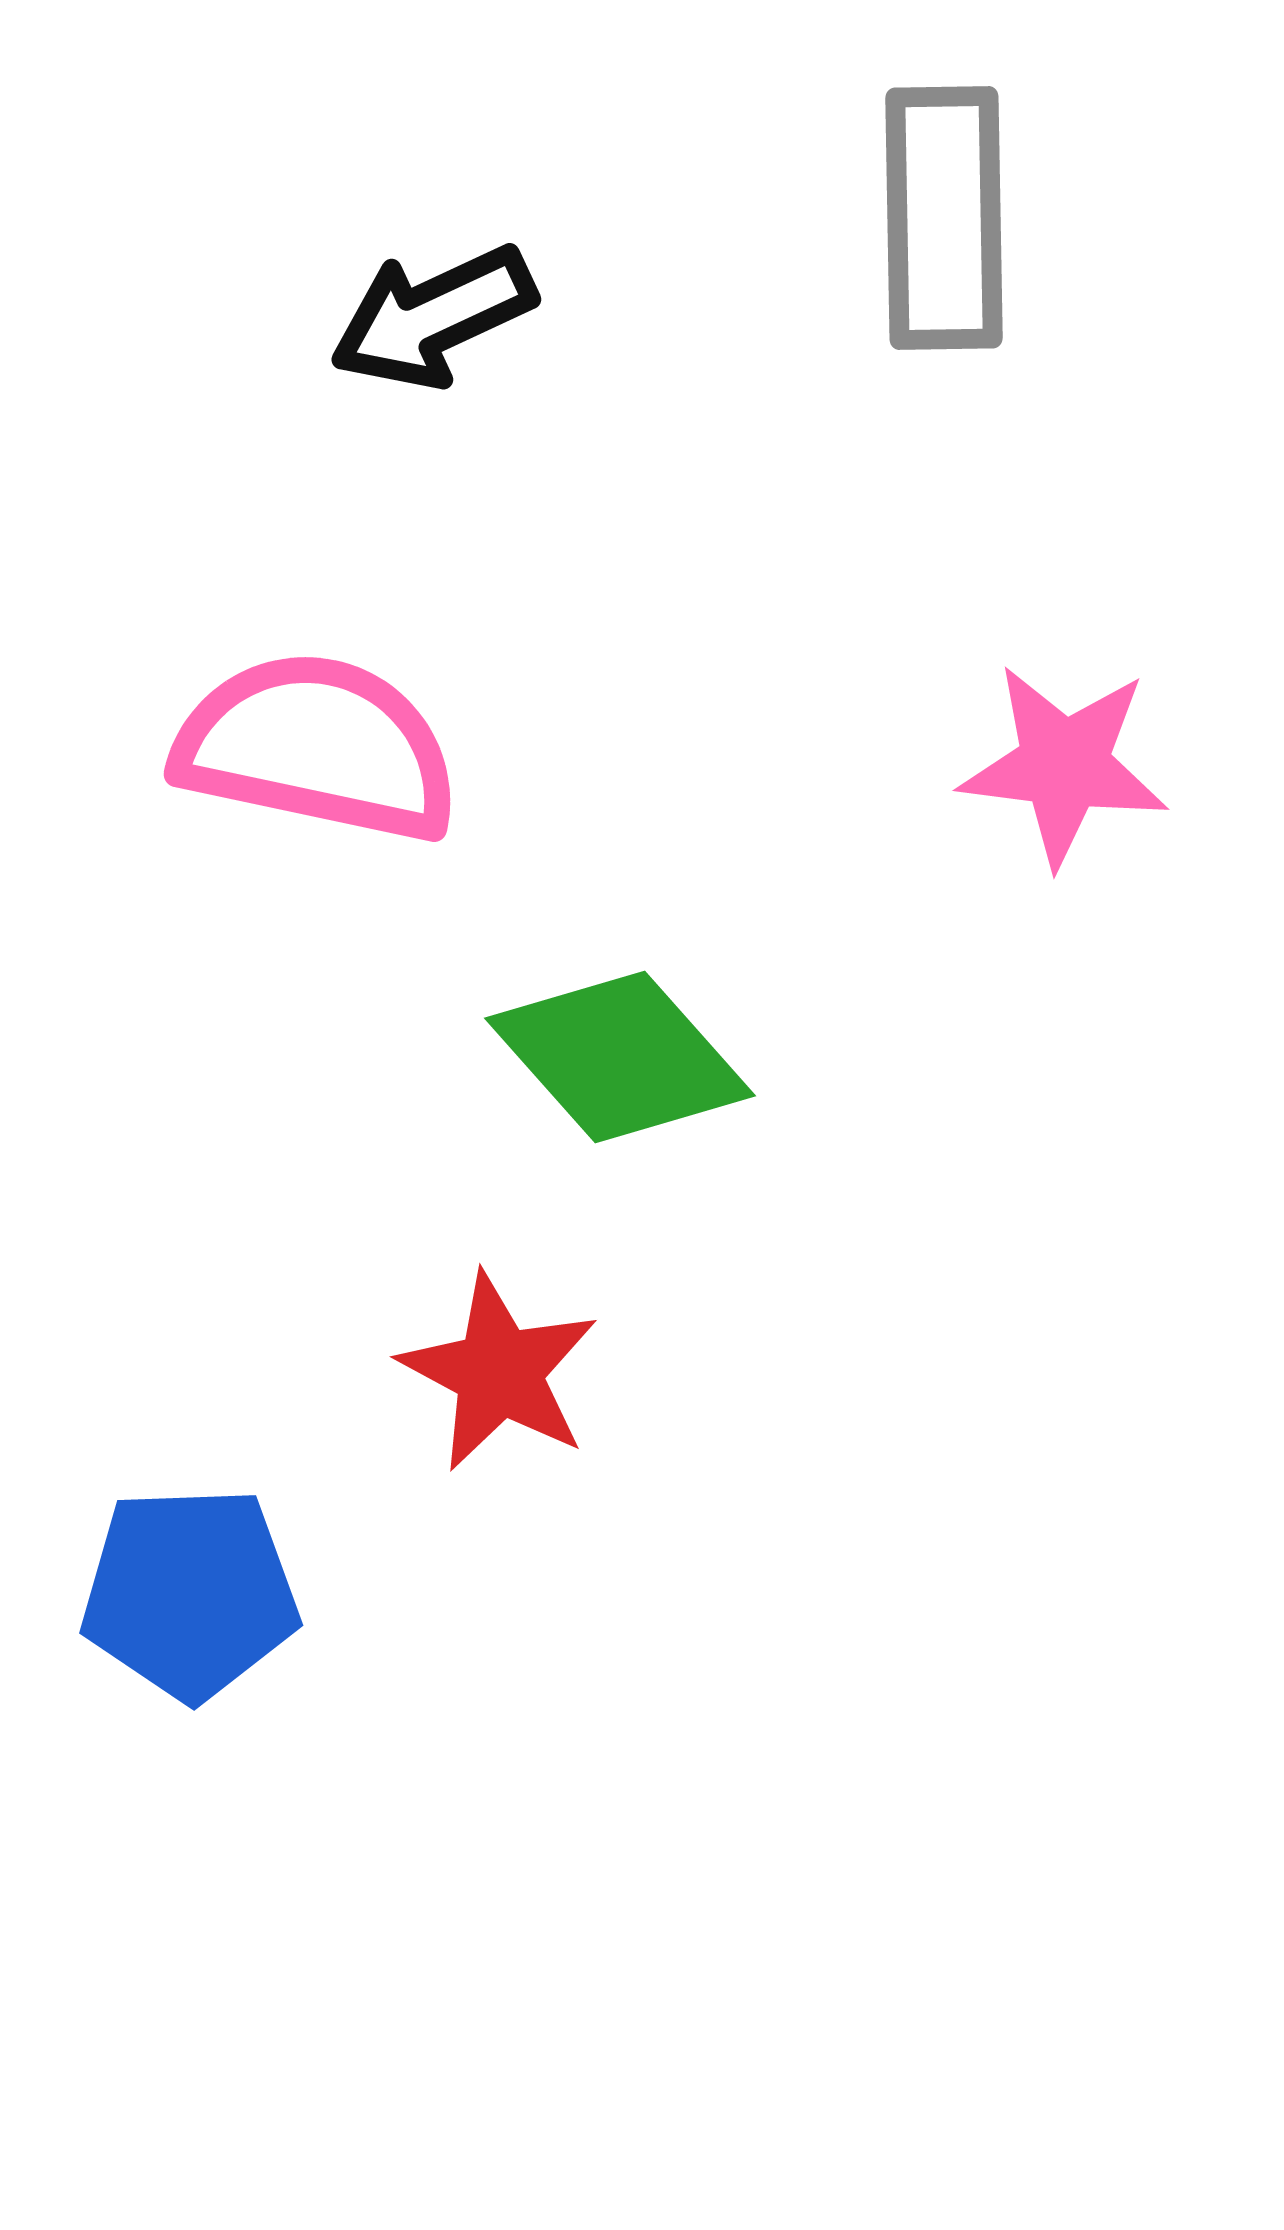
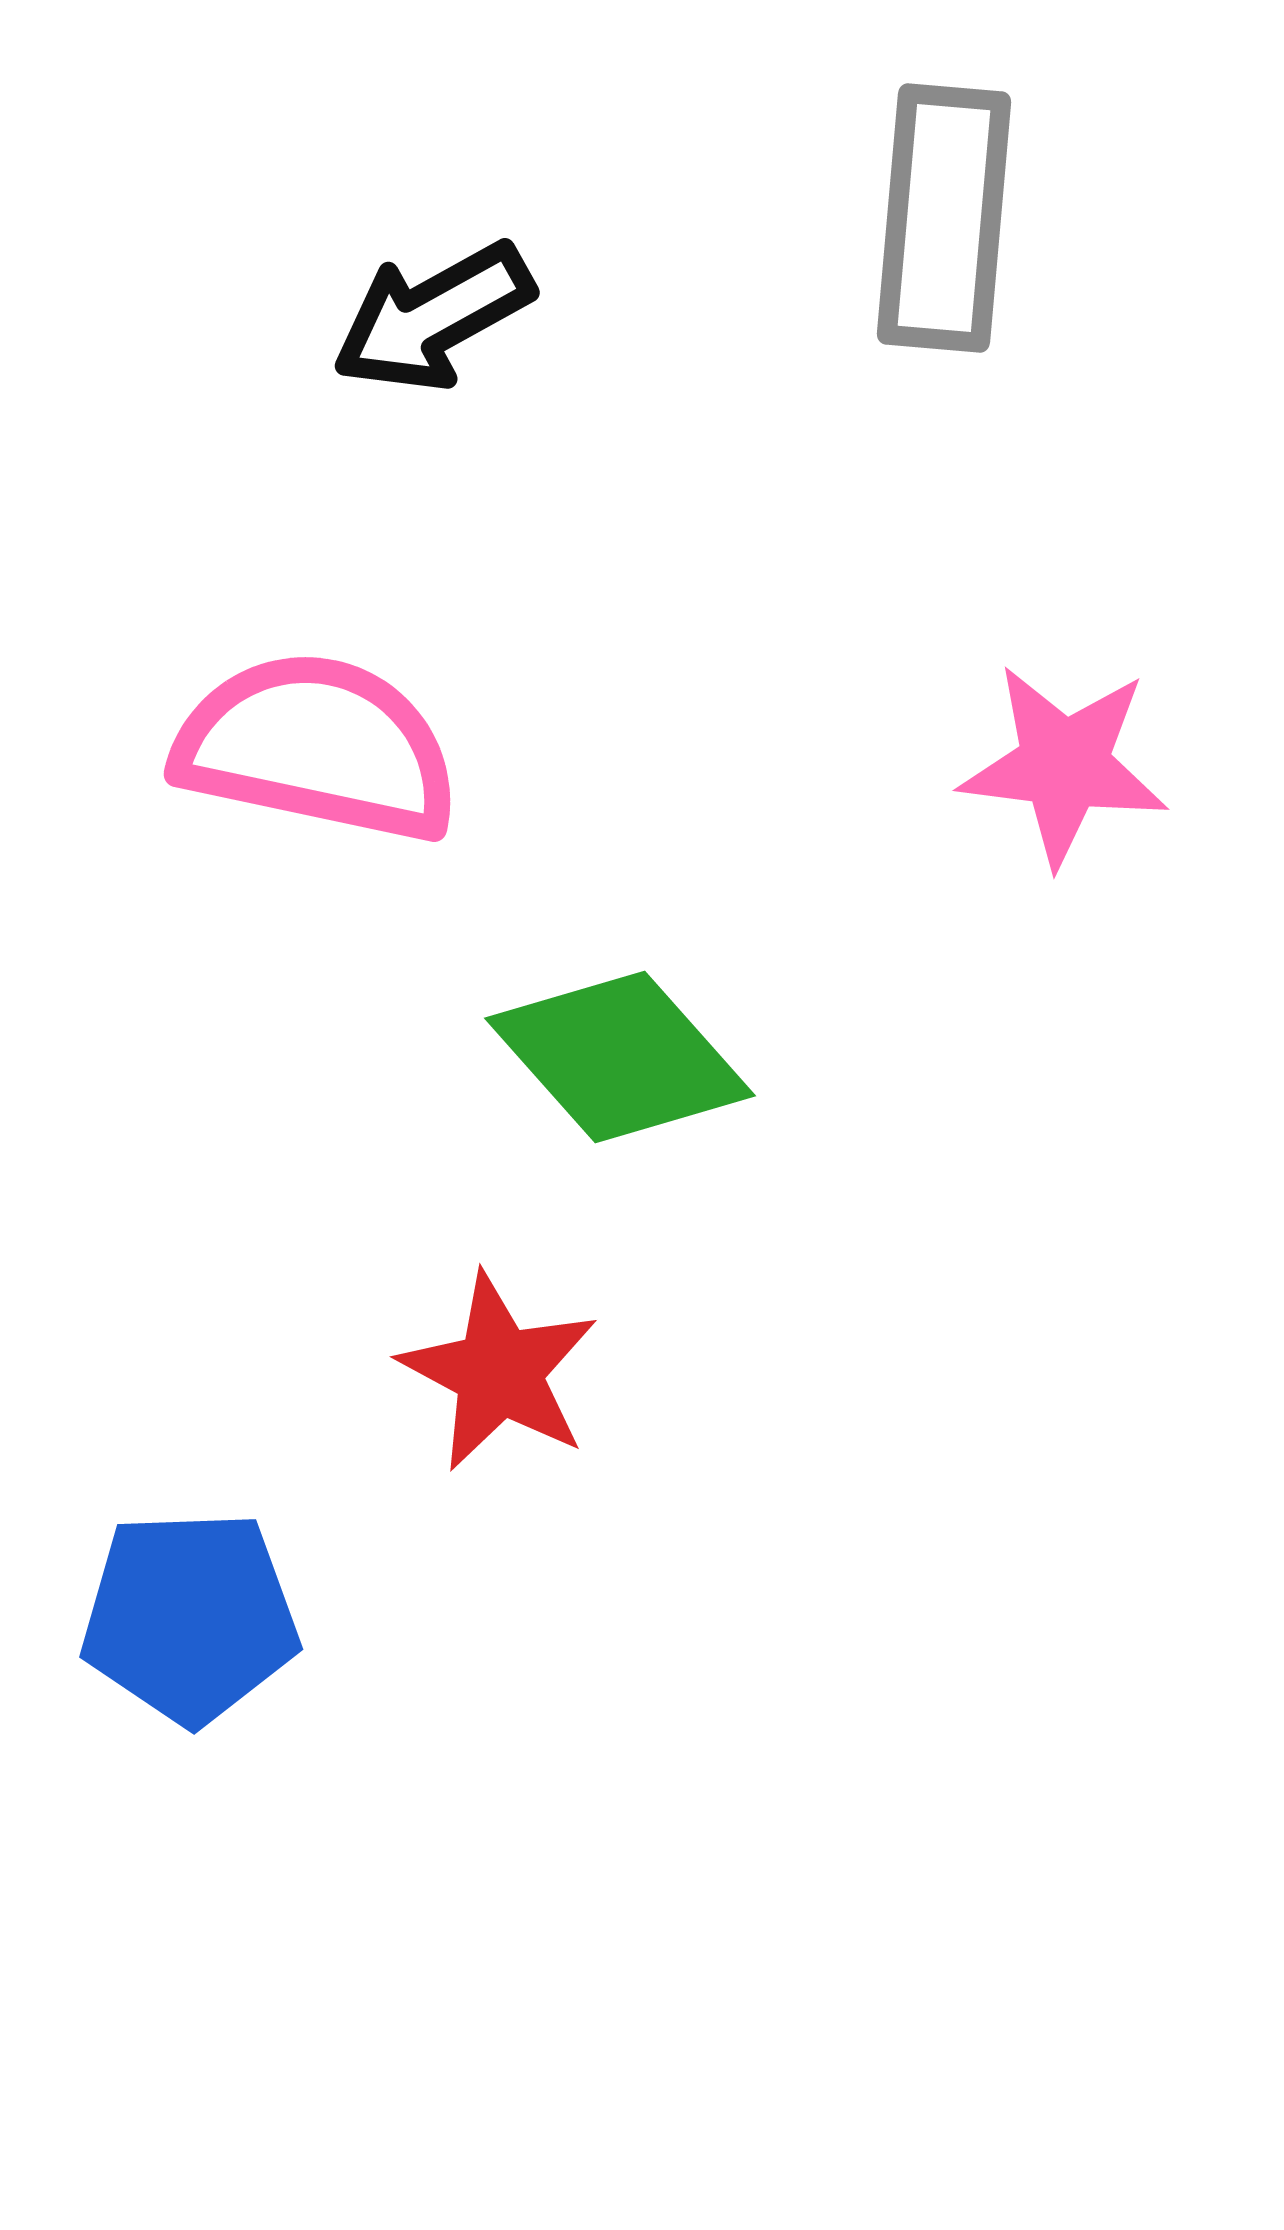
gray rectangle: rotated 6 degrees clockwise
black arrow: rotated 4 degrees counterclockwise
blue pentagon: moved 24 px down
